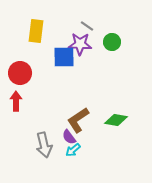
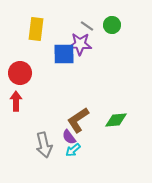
yellow rectangle: moved 2 px up
green circle: moved 17 px up
blue square: moved 3 px up
green diamond: rotated 15 degrees counterclockwise
